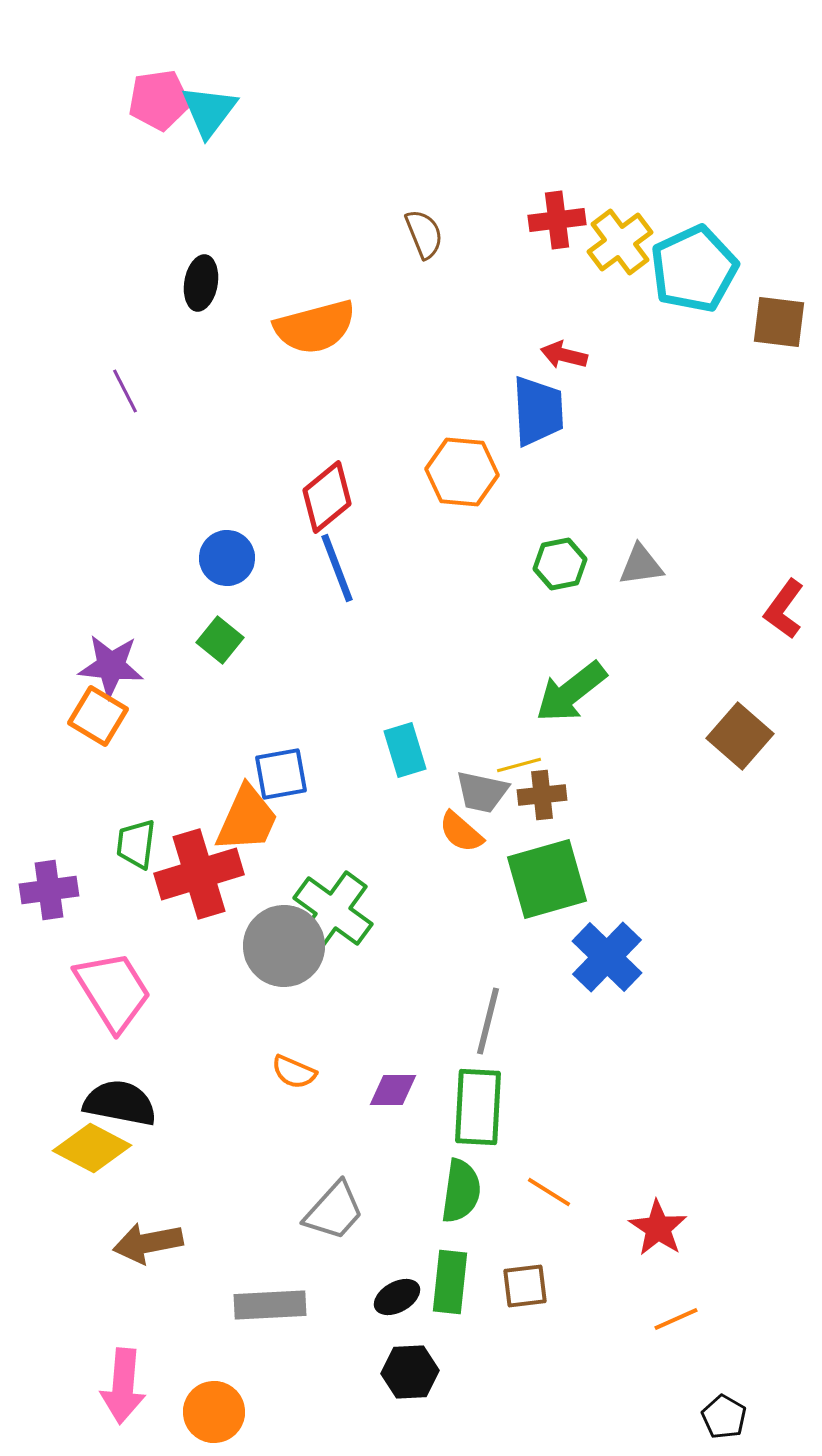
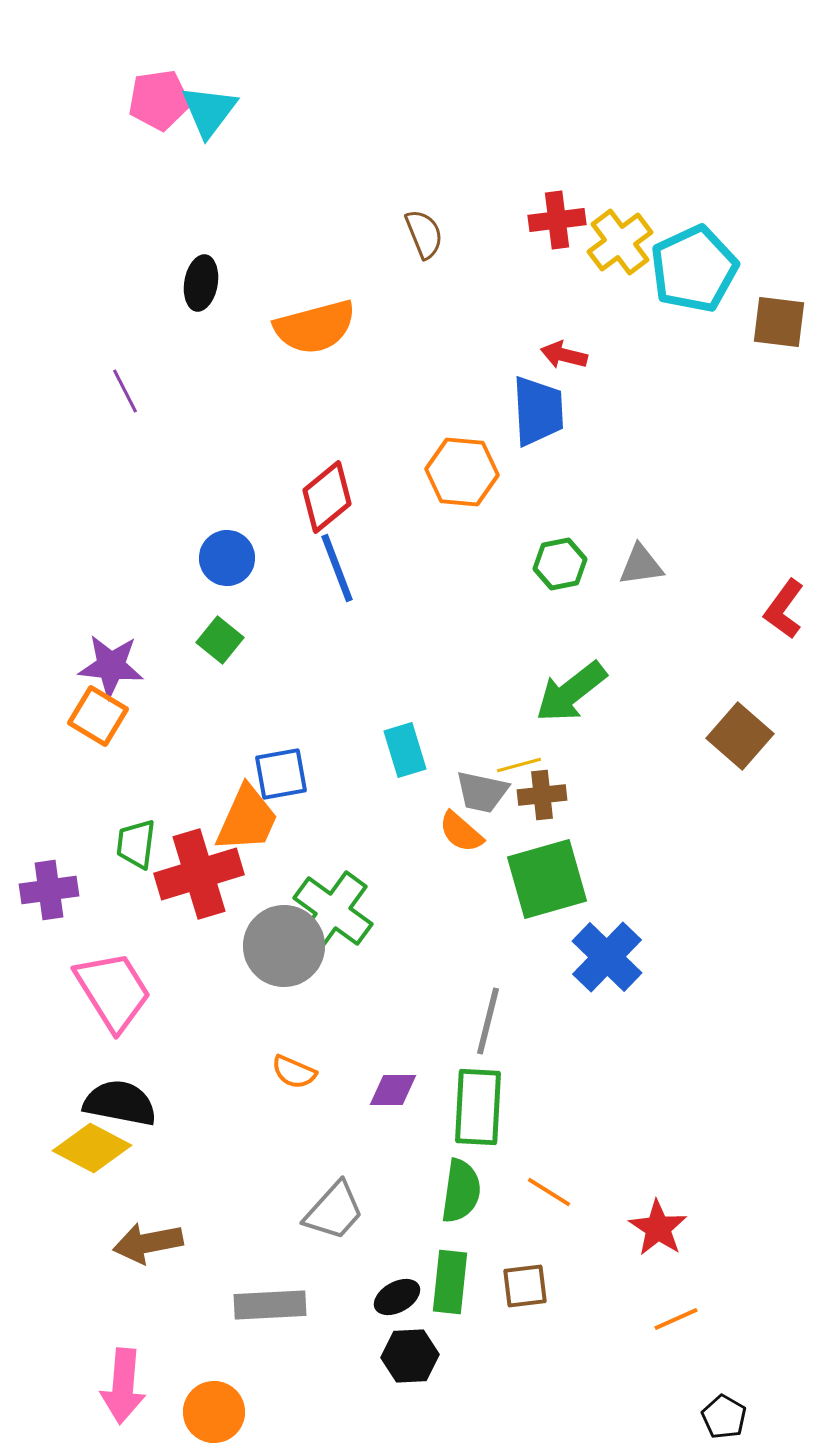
black hexagon at (410, 1372): moved 16 px up
